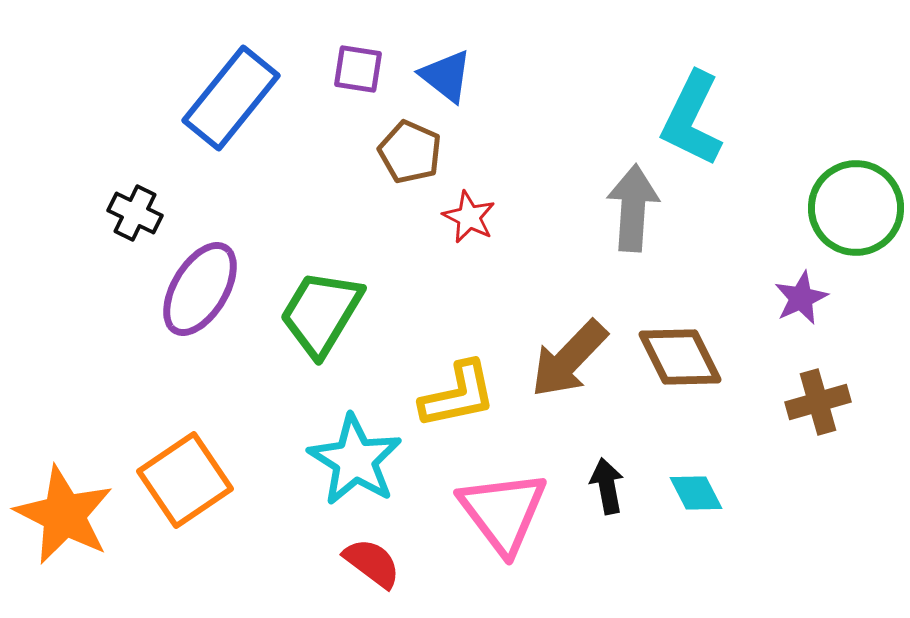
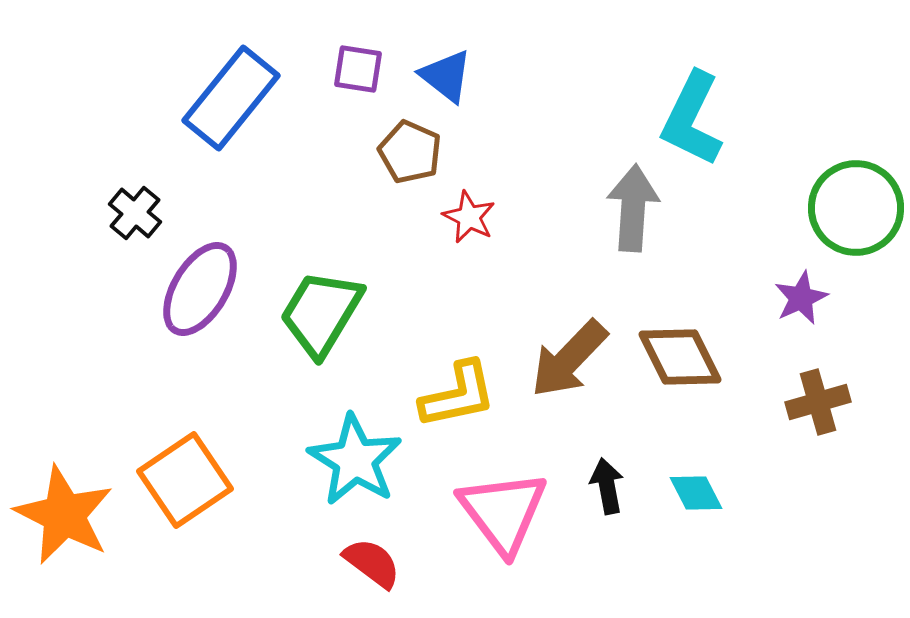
black cross: rotated 14 degrees clockwise
